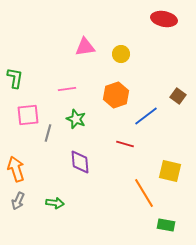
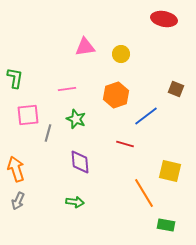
brown square: moved 2 px left, 7 px up; rotated 14 degrees counterclockwise
green arrow: moved 20 px right, 1 px up
